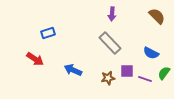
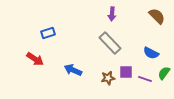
purple square: moved 1 px left, 1 px down
